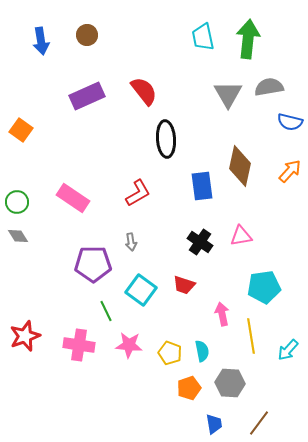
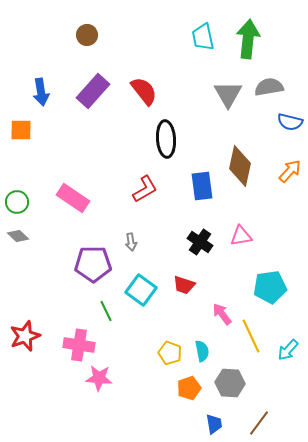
blue arrow: moved 51 px down
purple rectangle: moved 6 px right, 5 px up; rotated 24 degrees counterclockwise
orange square: rotated 35 degrees counterclockwise
red L-shape: moved 7 px right, 4 px up
gray diamond: rotated 15 degrees counterclockwise
cyan pentagon: moved 6 px right
pink arrow: rotated 25 degrees counterclockwise
yellow line: rotated 16 degrees counterclockwise
pink star: moved 30 px left, 33 px down
